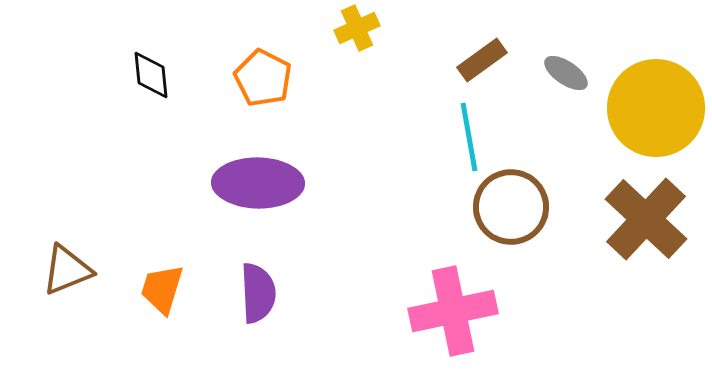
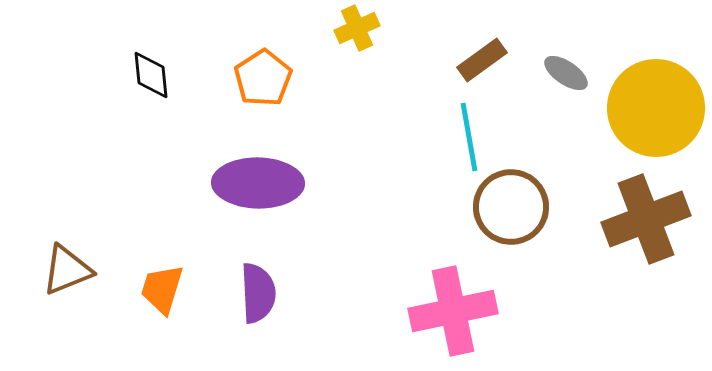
orange pentagon: rotated 12 degrees clockwise
brown cross: rotated 26 degrees clockwise
